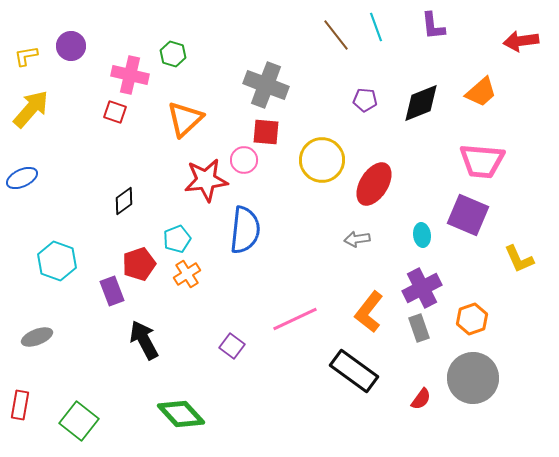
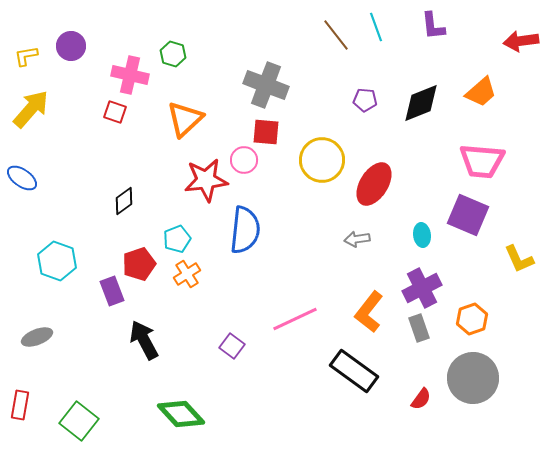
blue ellipse at (22, 178): rotated 60 degrees clockwise
